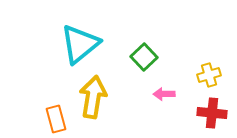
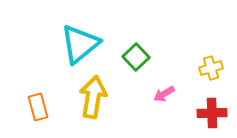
green square: moved 8 px left
yellow cross: moved 2 px right, 7 px up
pink arrow: rotated 30 degrees counterclockwise
red cross: rotated 8 degrees counterclockwise
orange rectangle: moved 18 px left, 12 px up
